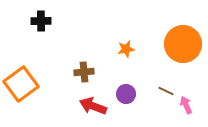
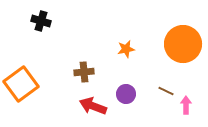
black cross: rotated 18 degrees clockwise
pink arrow: rotated 24 degrees clockwise
